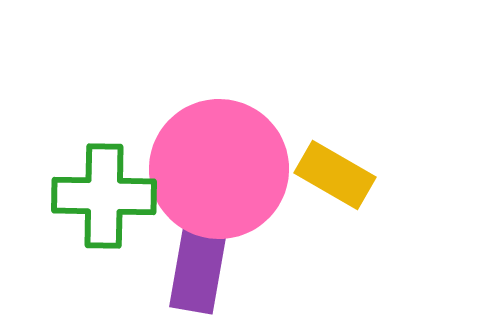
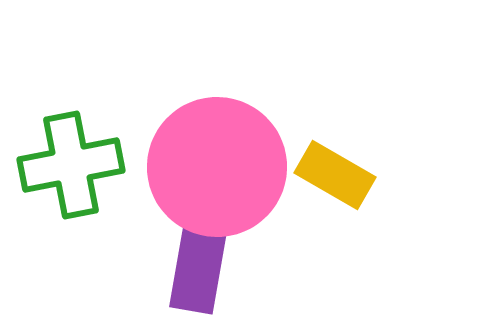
pink circle: moved 2 px left, 2 px up
green cross: moved 33 px left, 31 px up; rotated 12 degrees counterclockwise
